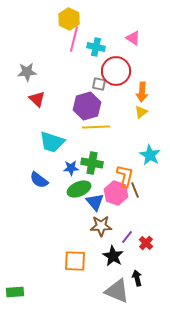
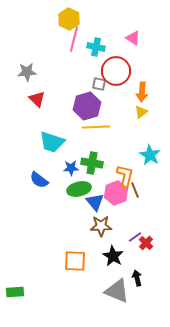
green ellipse: rotated 10 degrees clockwise
pink hexagon: rotated 20 degrees clockwise
purple line: moved 8 px right; rotated 16 degrees clockwise
